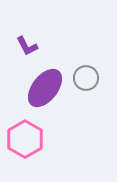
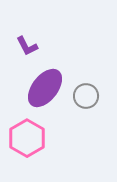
gray circle: moved 18 px down
pink hexagon: moved 2 px right, 1 px up
